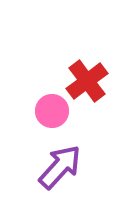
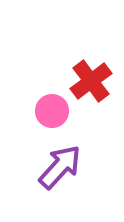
red cross: moved 4 px right
